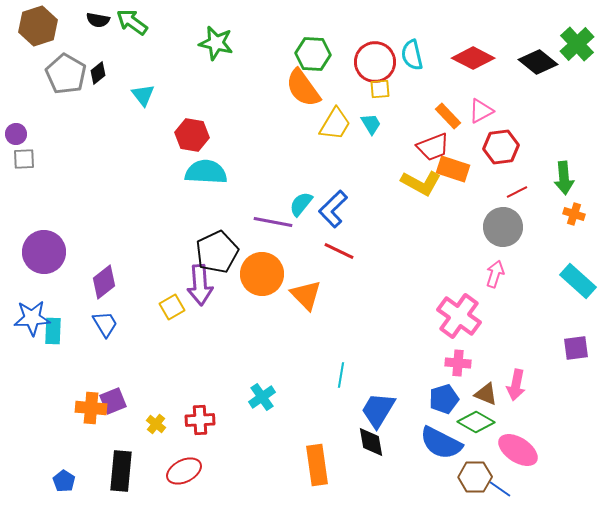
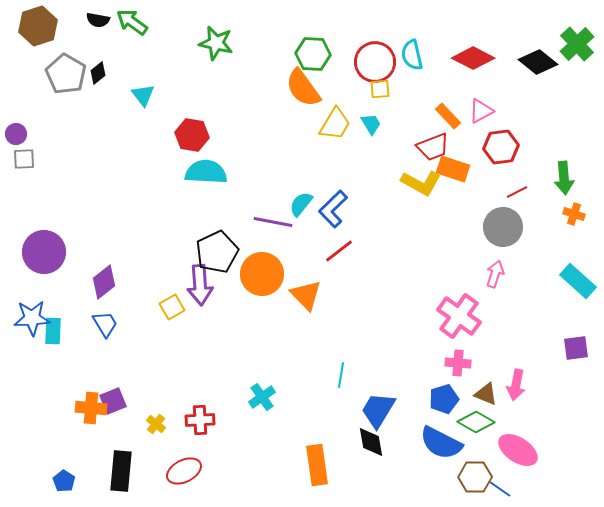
red line at (339, 251): rotated 64 degrees counterclockwise
